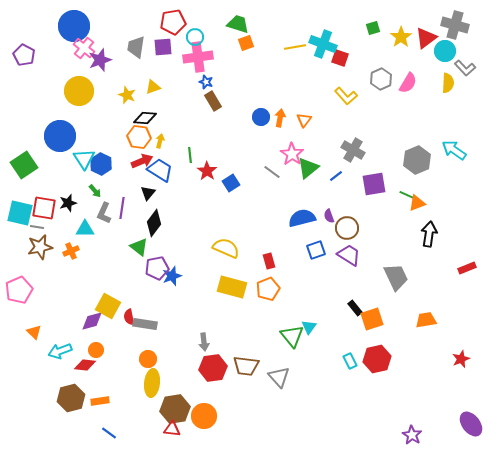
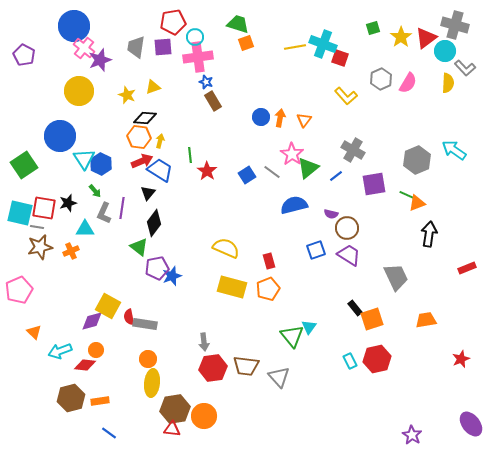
blue square at (231, 183): moved 16 px right, 8 px up
purple semicircle at (329, 216): moved 2 px right, 2 px up; rotated 56 degrees counterclockwise
blue semicircle at (302, 218): moved 8 px left, 13 px up
